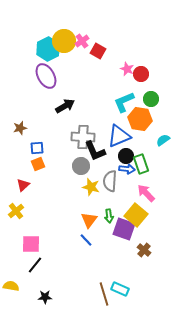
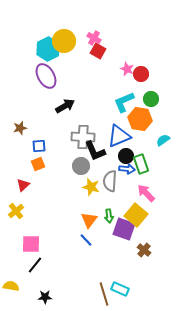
pink cross: moved 12 px right, 3 px up; rotated 24 degrees counterclockwise
blue square: moved 2 px right, 2 px up
